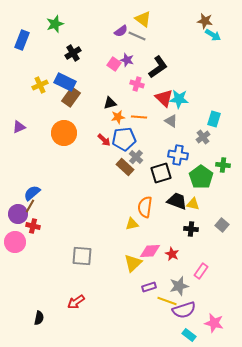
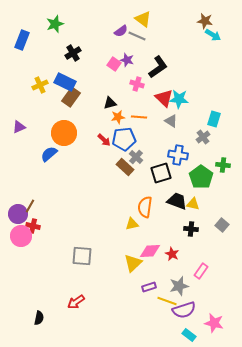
blue semicircle at (32, 193): moved 17 px right, 39 px up
pink circle at (15, 242): moved 6 px right, 6 px up
